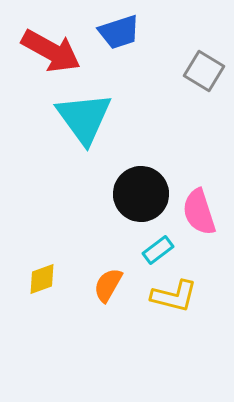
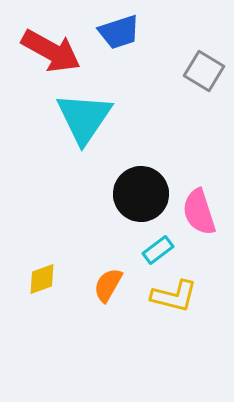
cyan triangle: rotated 10 degrees clockwise
